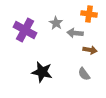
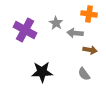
black star: rotated 15 degrees counterclockwise
